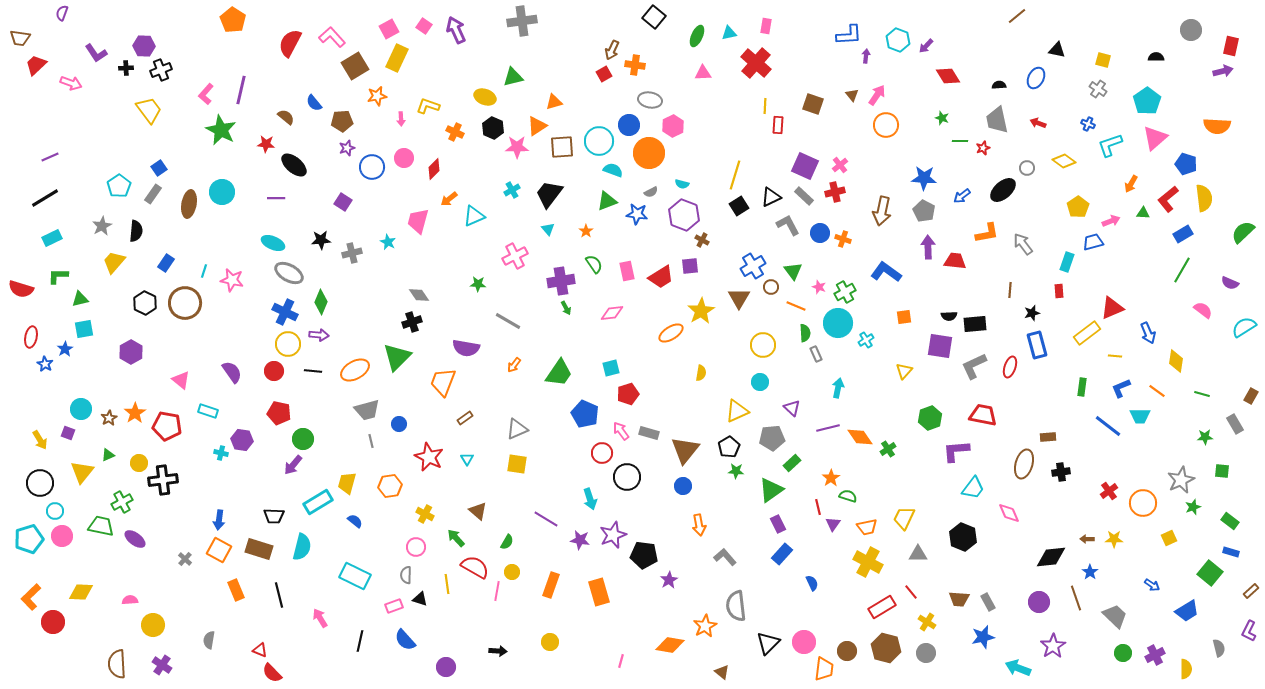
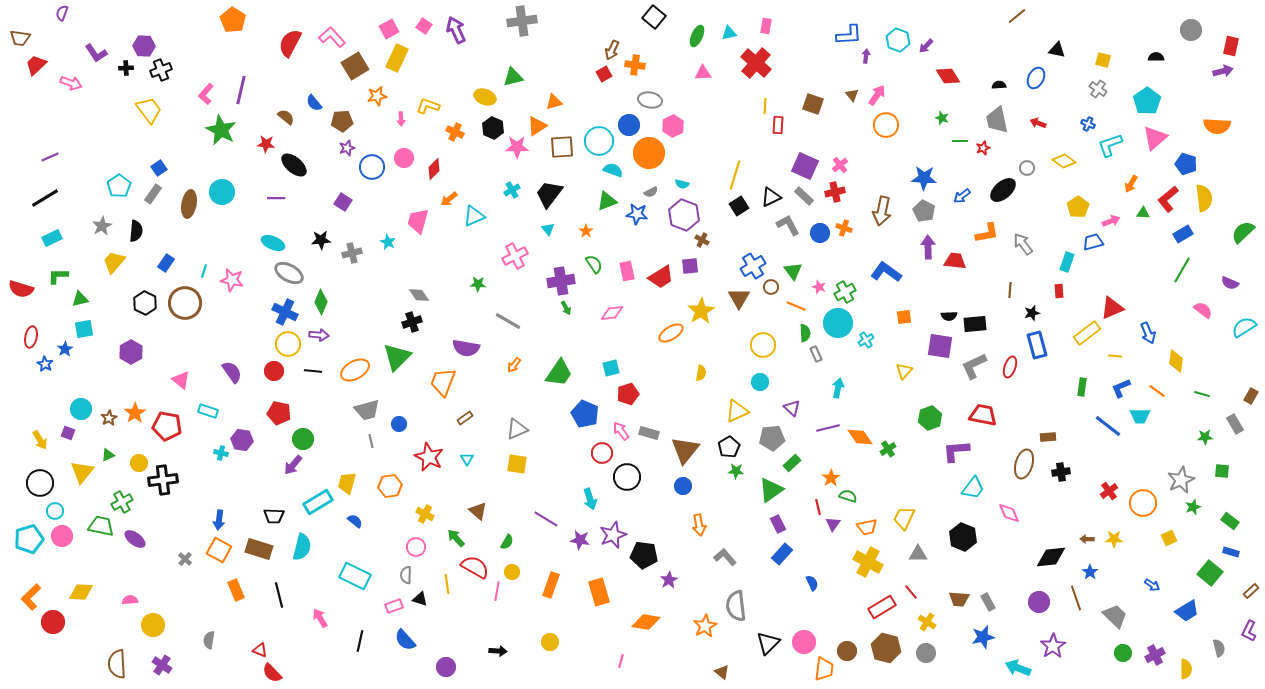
orange cross at (843, 239): moved 1 px right, 11 px up
orange diamond at (670, 645): moved 24 px left, 23 px up
